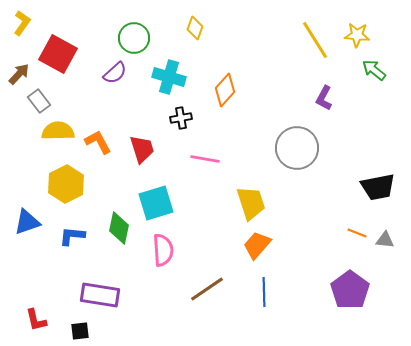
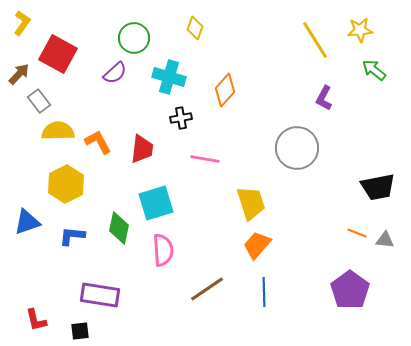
yellow star: moved 3 px right, 5 px up; rotated 10 degrees counterclockwise
red trapezoid: rotated 24 degrees clockwise
